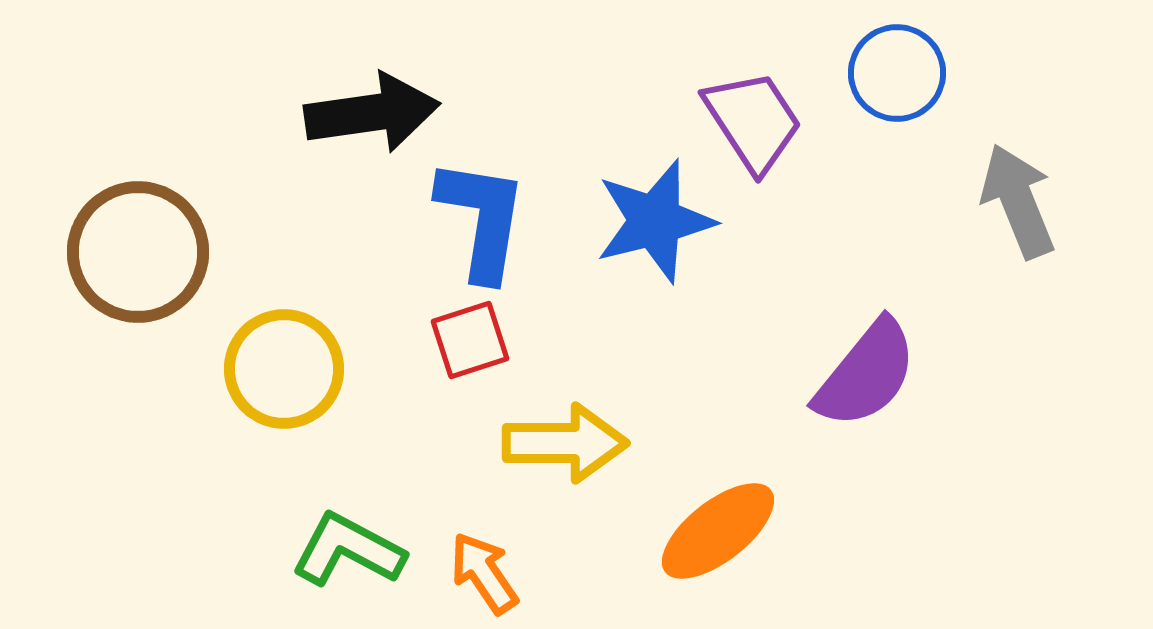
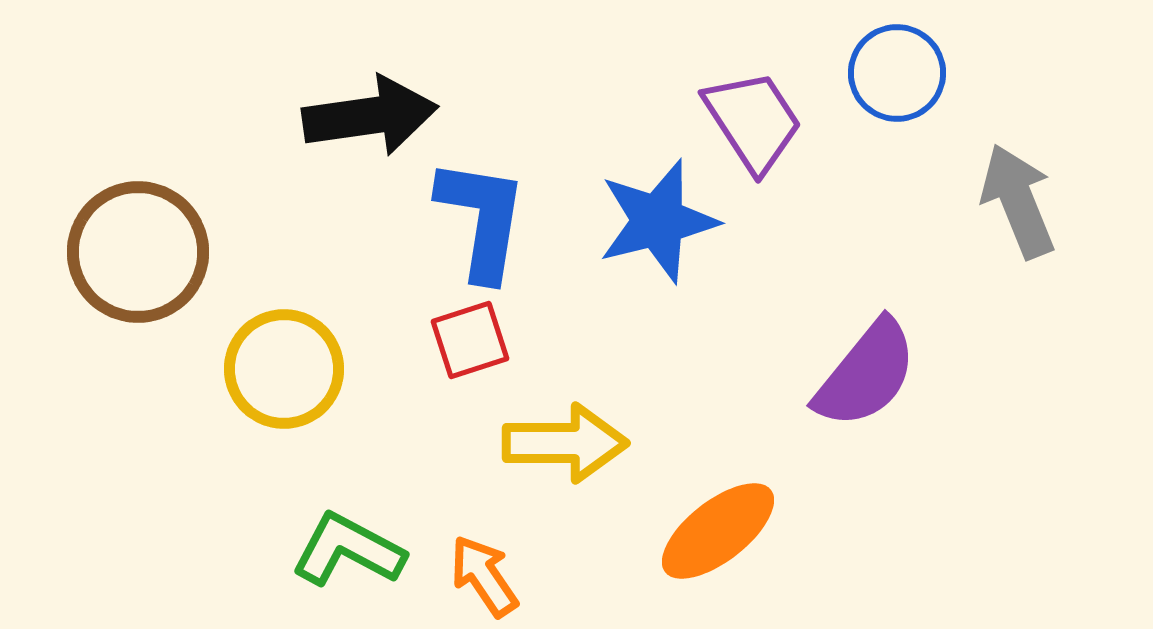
black arrow: moved 2 px left, 3 px down
blue star: moved 3 px right
orange arrow: moved 3 px down
